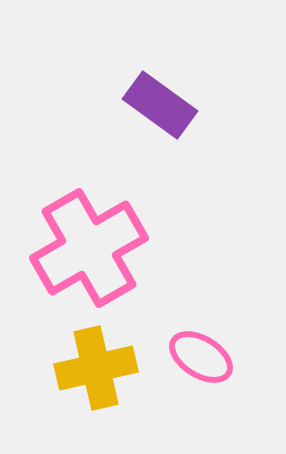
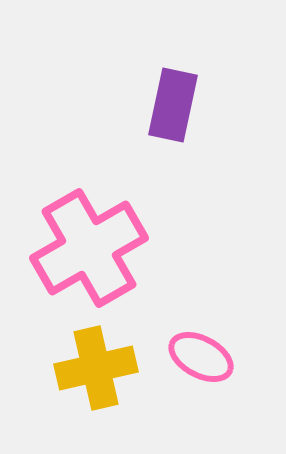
purple rectangle: moved 13 px right; rotated 66 degrees clockwise
pink ellipse: rotated 4 degrees counterclockwise
